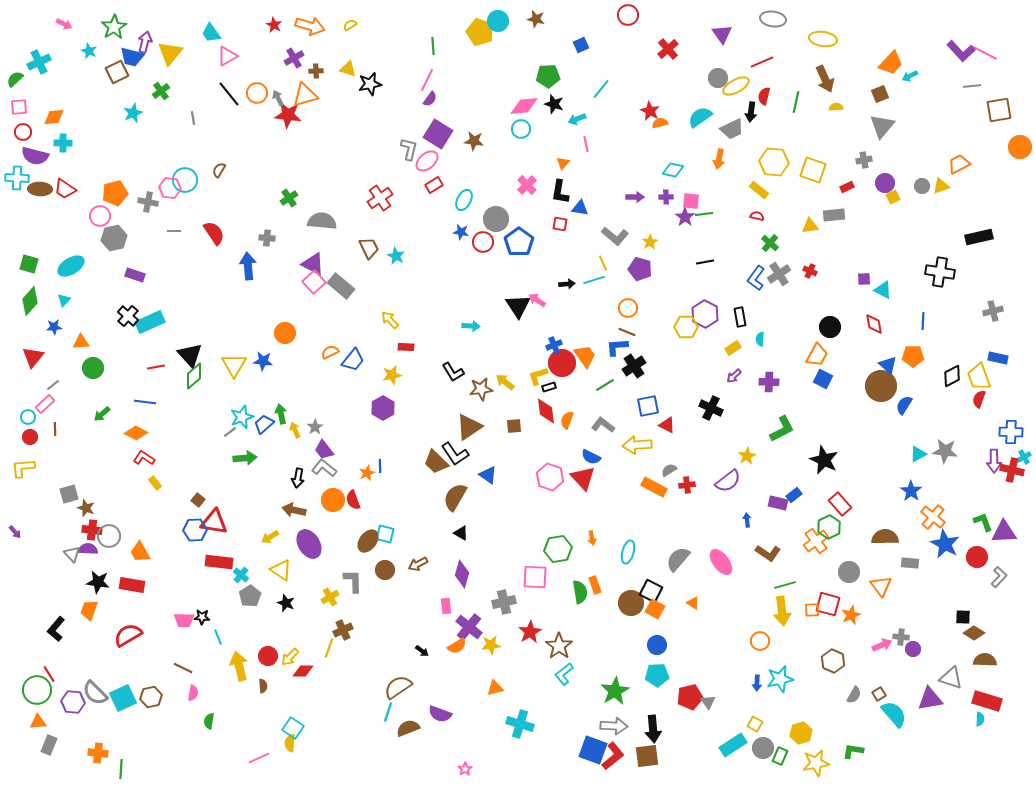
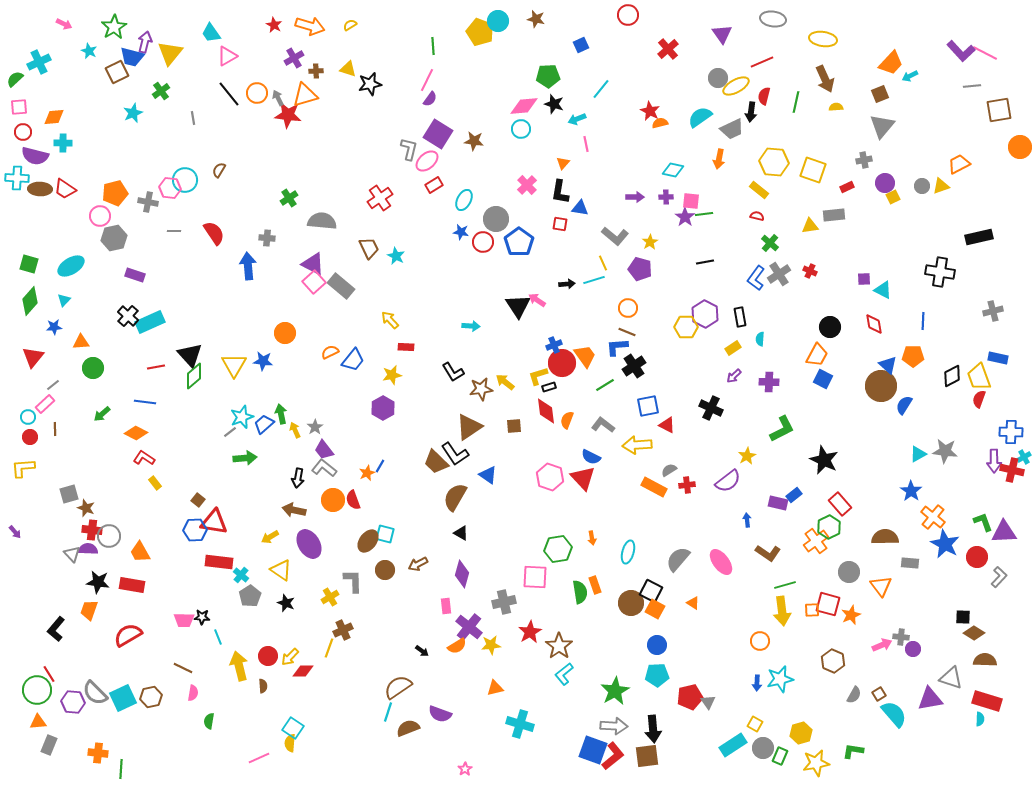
blue line at (380, 466): rotated 32 degrees clockwise
